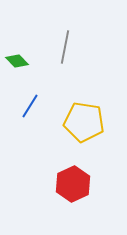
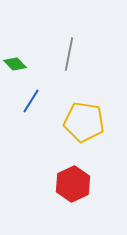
gray line: moved 4 px right, 7 px down
green diamond: moved 2 px left, 3 px down
blue line: moved 1 px right, 5 px up
